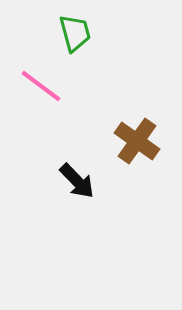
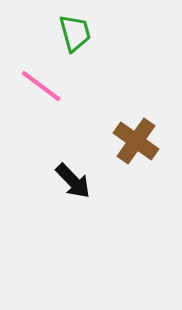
brown cross: moved 1 px left
black arrow: moved 4 px left
